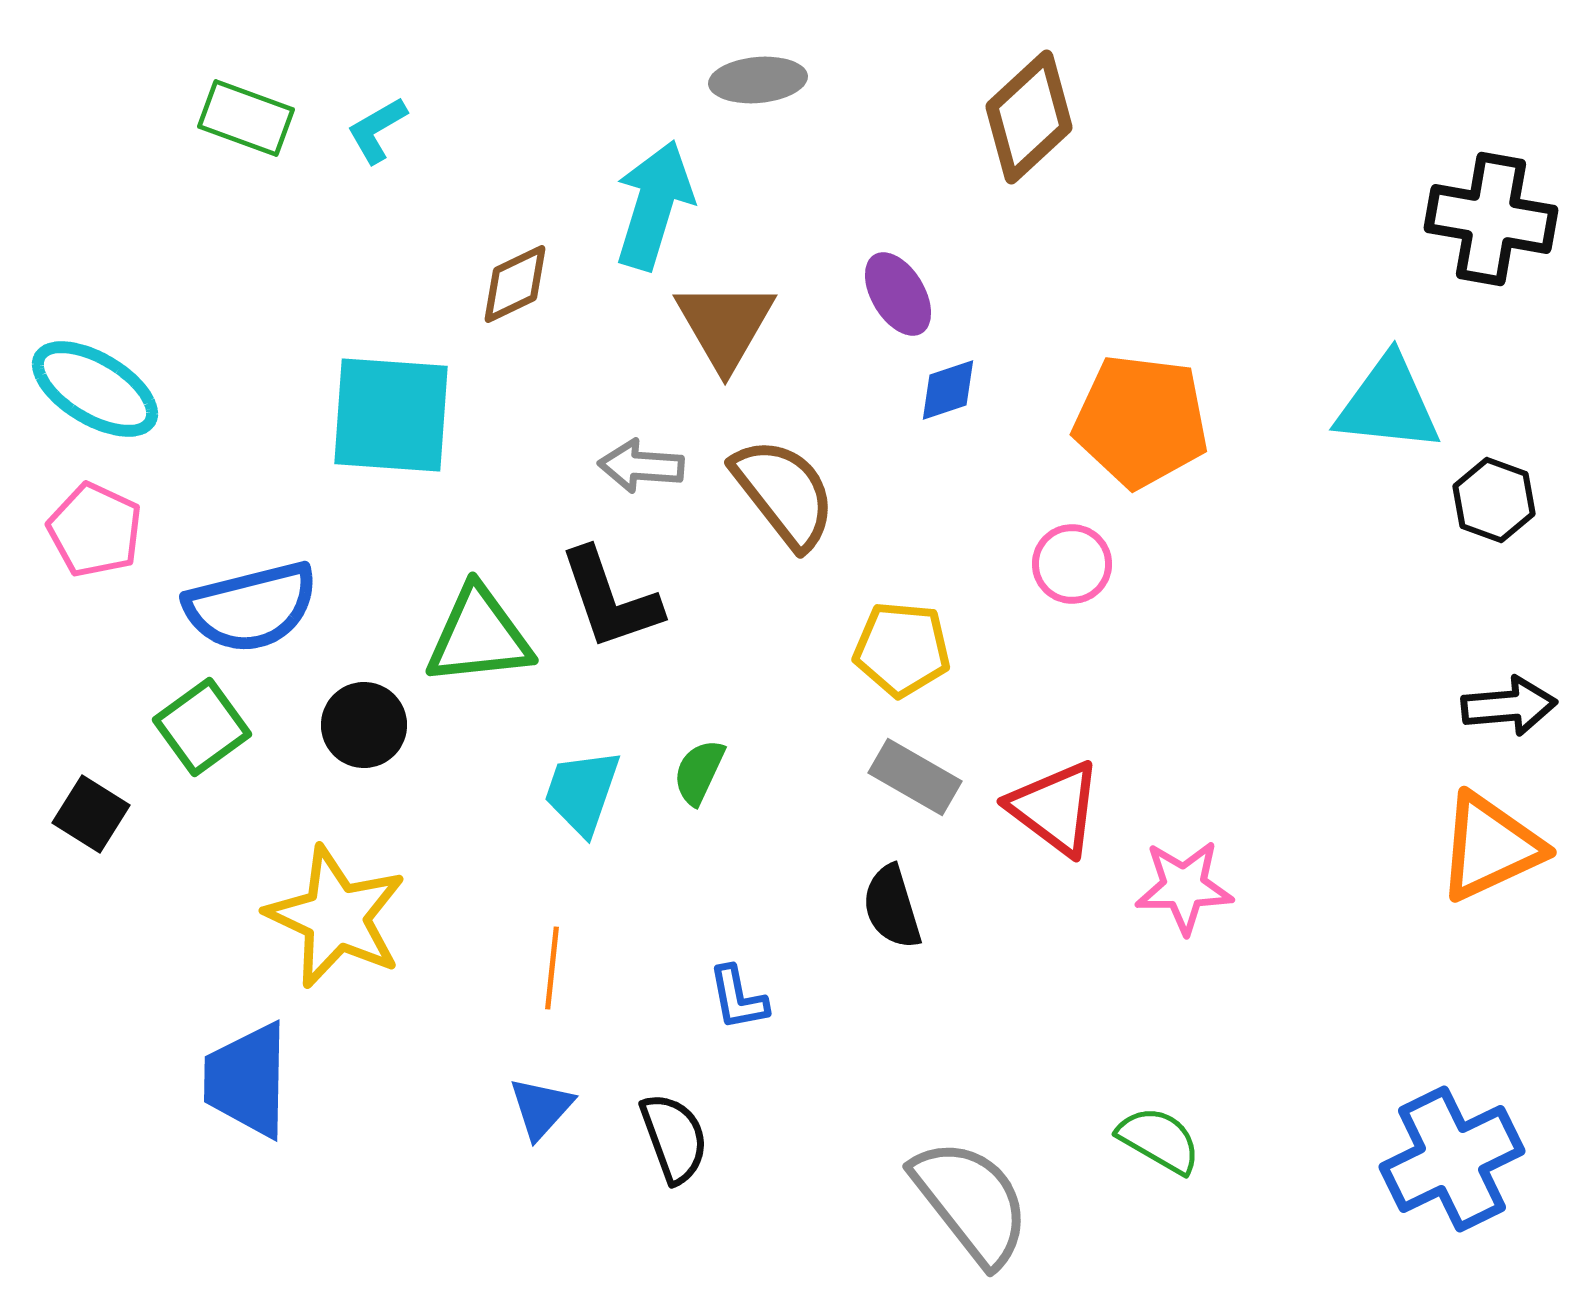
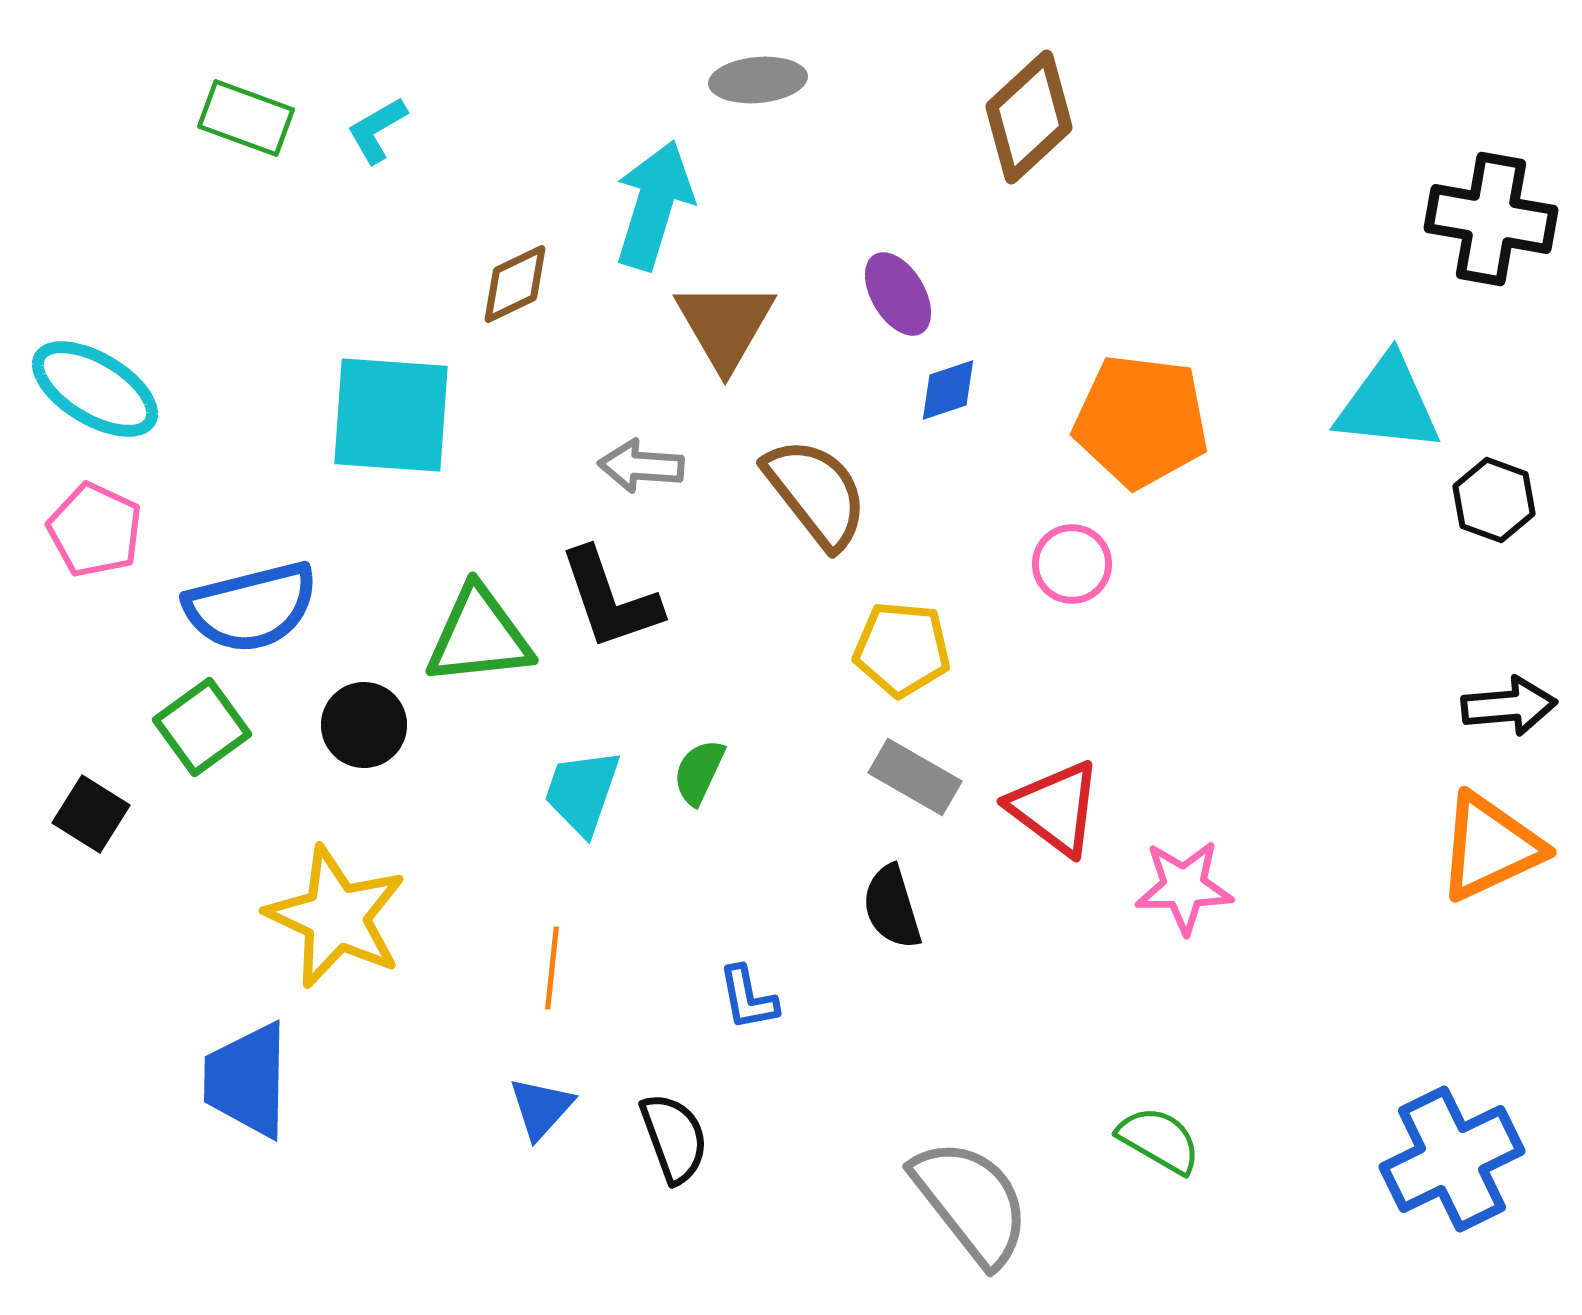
brown semicircle at (784, 493): moved 32 px right
blue L-shape at (738, 998): moved 10 px right
